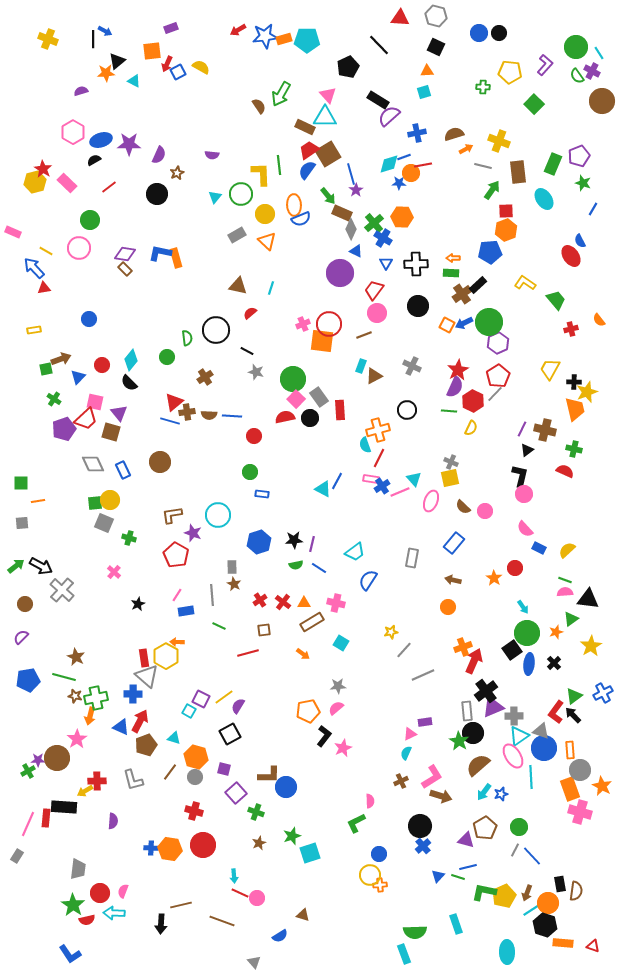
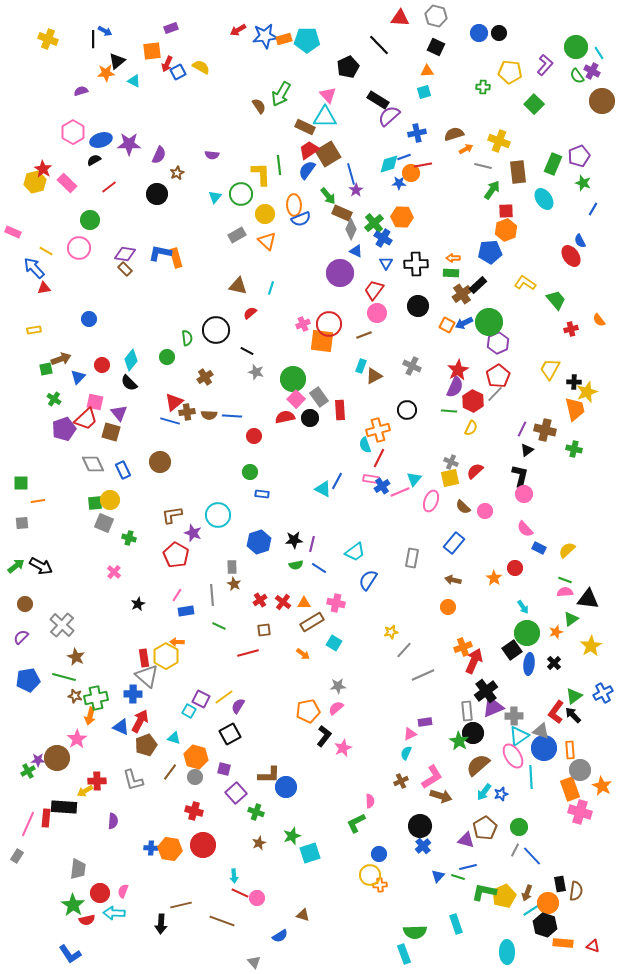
red semicircle at (565, 471): moved 90 px left; rotated 66 degrees counterclockwise
cyan triangle at (414, 479): rotated 21 degrees clockwise
gray cross at (62, 590): moved 35 px down
cyan square at (341, 643): moved 7 px left
